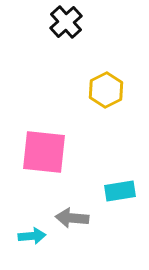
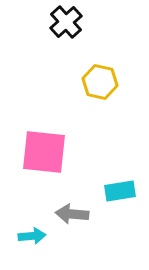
yellow hexagon: moved 6 px left, 8 px up; rotated 20 degrees counterclockwise
gray arrow: moved 4 px up
